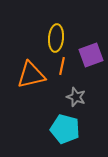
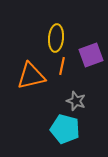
orange triangle: moved 1 px down
gray star: moved 4 px down
